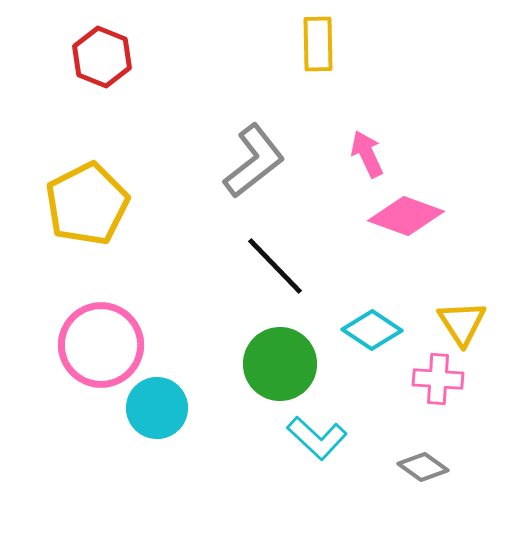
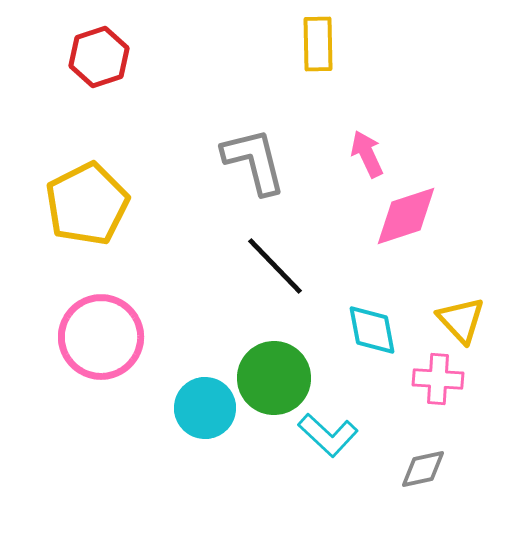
red hexagon: moved 3 px left; rotated 20 degrees clockwise
gray L-shape: rotated 66 degrees counterclockwise
pink diamond: rotated 38 degrees counterclockwise
yellow triangle: moved 1 px left, 3 px up; rotated 10 degrees counterclockwise
cyan diamond: rotated 46 degrees clockwise
pink circle: moved 8 px up
green circle: moved 6 px left, 14 px down
cyan circle: moved 48 px right
cyan L-shape: moved 11 px right, 3 px up
gray diamond: moved 2 px down; rotated 48 degrees counterclockwise
